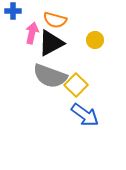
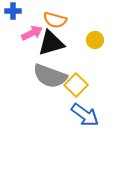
pink arrow: rotated 50 degrees clockwise
black triangle: rotated 12 degrees clockwise
